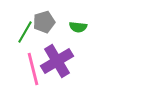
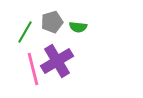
gray pentagon: moved 8 px right
